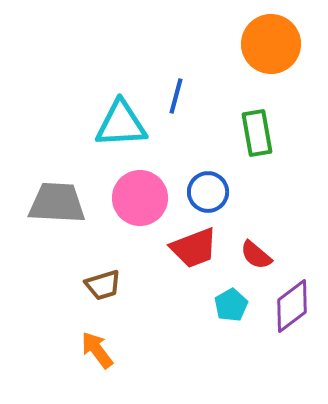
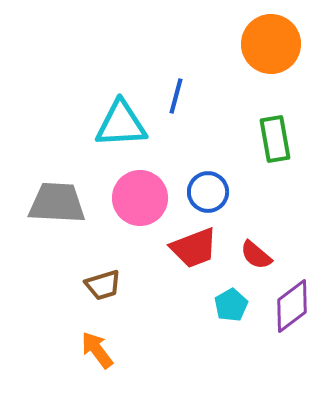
green rectangle: moved 18 px right, 6 px down
